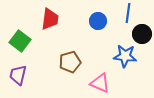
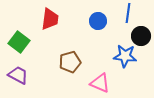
black circle: moved 1 px left, 2 px down
green square: moved 1 px left, 1 px down
purple trapezoid: rotated 105 degrees clockwise
